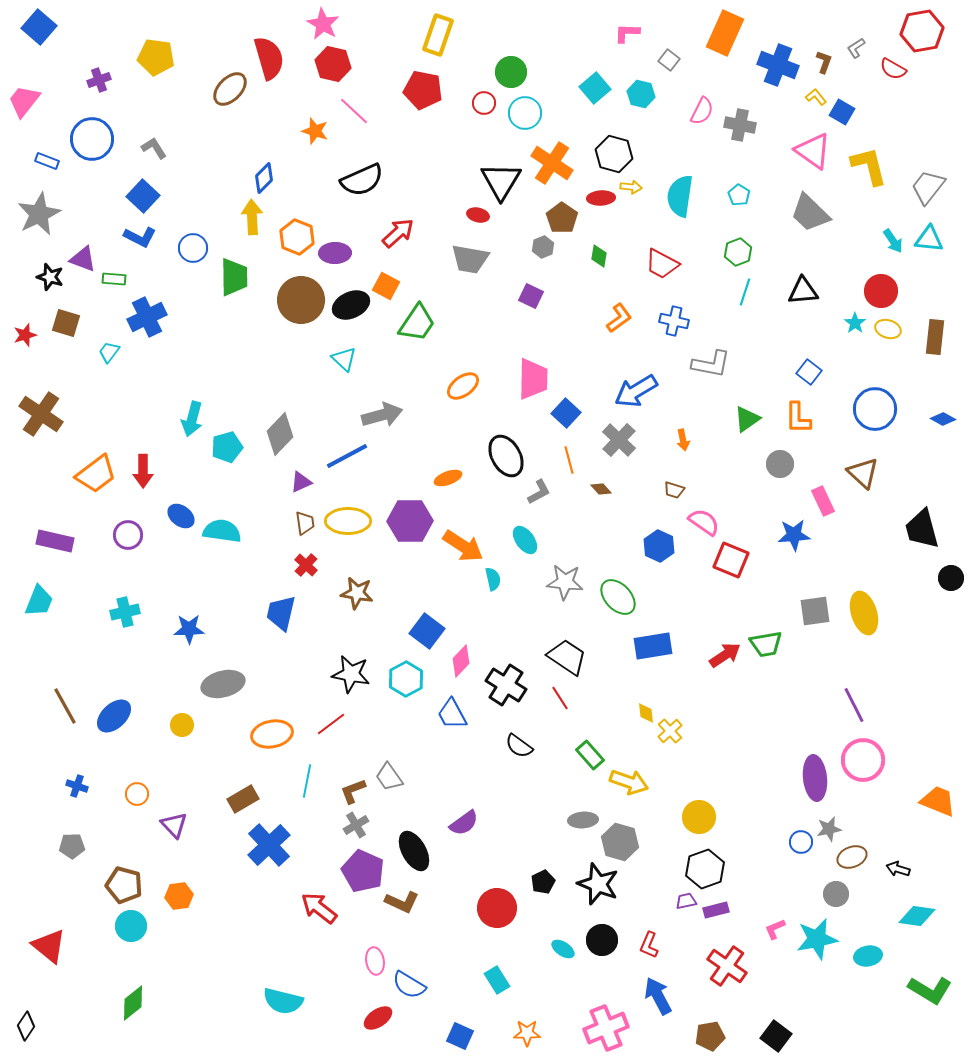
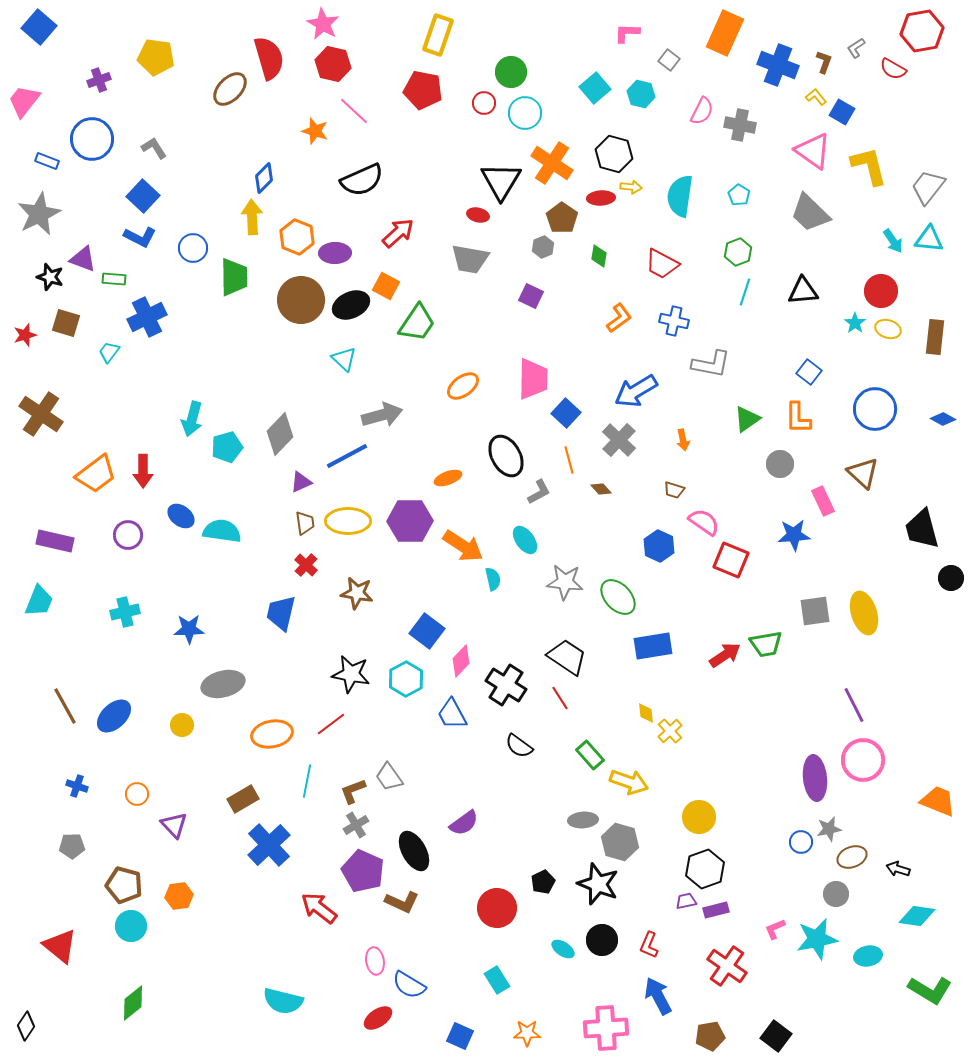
red triangle at (49, 946): moved 11 px right
pink cross at (606, 1028): rotated 18 degrees clockwise
